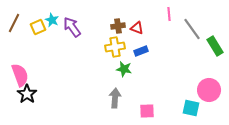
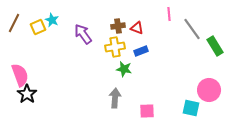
purple arrow: moved 11 px right, 7 px down
